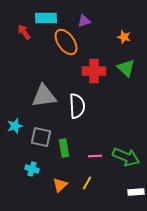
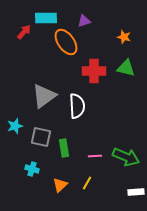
red arrow: rotated 77 degrees clockwise
green triangle: rotated 30 degrees counterclockwise
gray triangle: rotated 28 degrees counterclockwise
